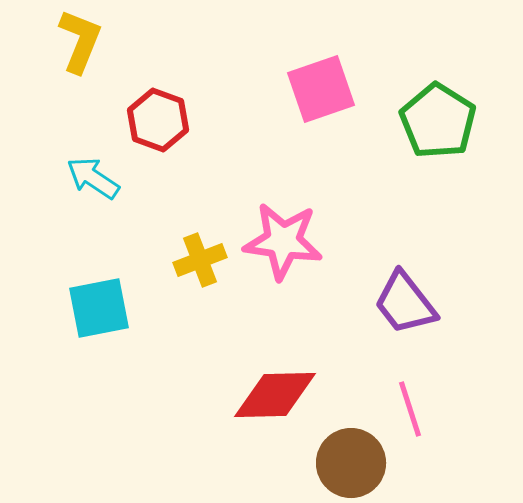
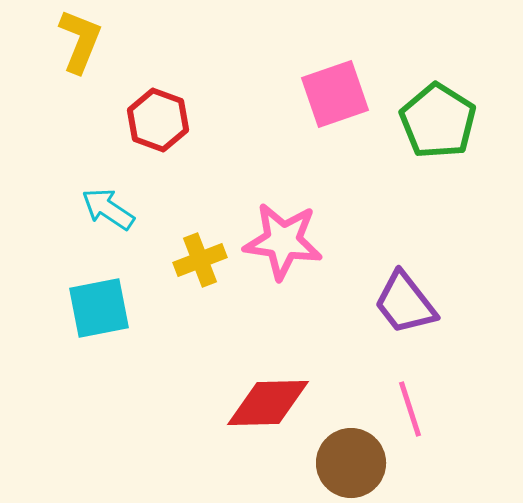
pink square: moved 14 px right, 5 px down
cyan arrow: moved 15 px right, 31 px down
red diamond: moved 7 px left, 8 px down
